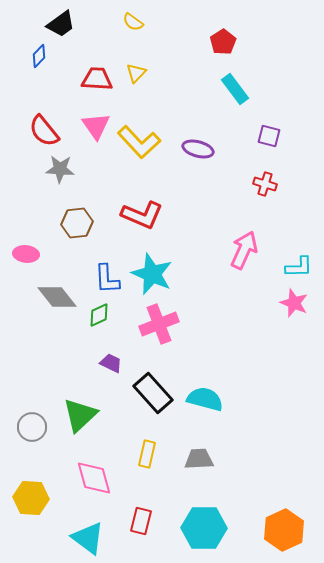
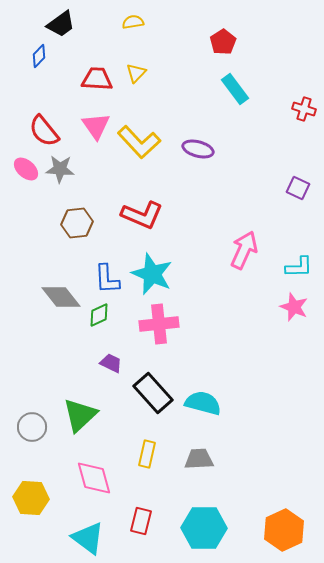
yellow semicircle: rotated 135 degrees clockwise
purple square: moved 29 px right, 52 px down; rotated 10 degrees clockwise
red cross: moved 39 px right, 75 px up
pink ellipse: moved 85 px up; rotated 35 degrees clockwise
gray diamond: moved 4 px right
pink star: moved 4 px down
pink cross: rotated 15 degrees clockwise
cyan semicircle: moved 2 px left, 4 px down
